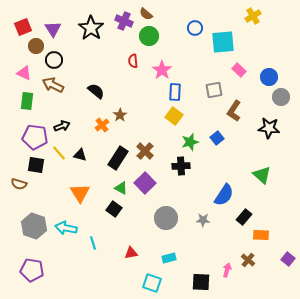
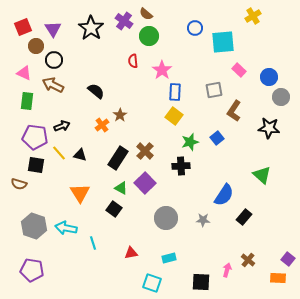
purple cross at (124, 21): rotated 12 degrees clockwise
orange rectangle at (261, 235): moved 17 px right, 43 px down
